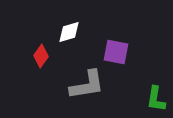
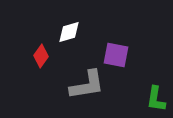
purple square: moved 3 px down
